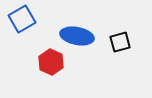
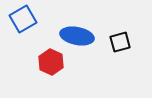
blue square: moved 1 px right
